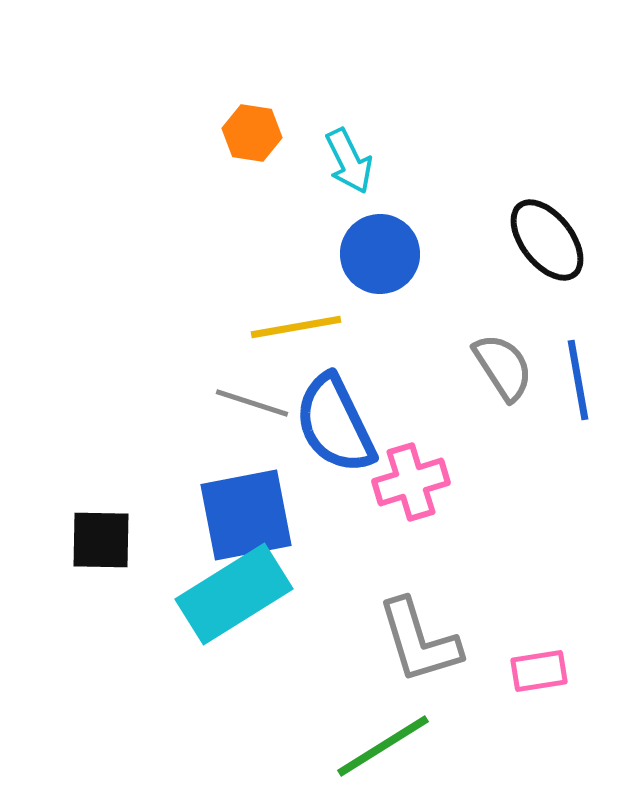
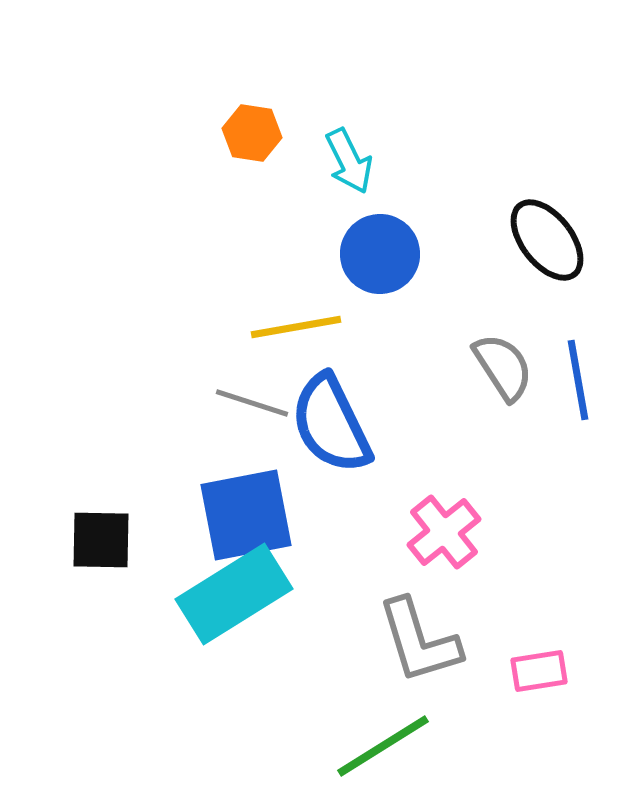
blue semicircle: moved 4 px left
pink cross: moved 33 px right, 50 px down; rotated 22 degrees counterclockwise
